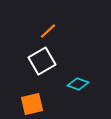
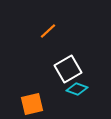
white square: moved 26 px right, 8 px down
cyan diamond: moved 1 px left, 5 px down
